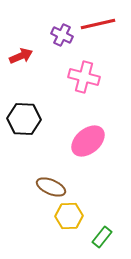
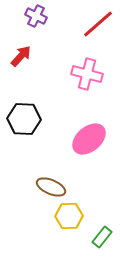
red line: rotated 28 degrees counterclockwise
purple cross: moved 26 px left, 19 px up
red arrow: rotated 25 degrees counterclockwise
pink cross: moved 3 px right, 3 px up
pink ellipse: moved 1 px right, 2 px up
